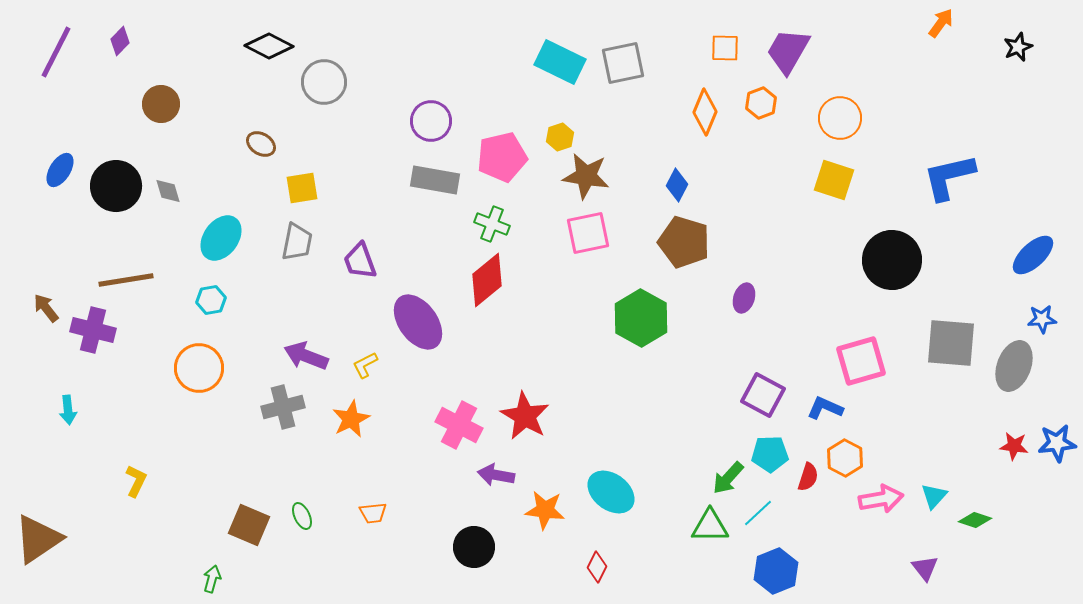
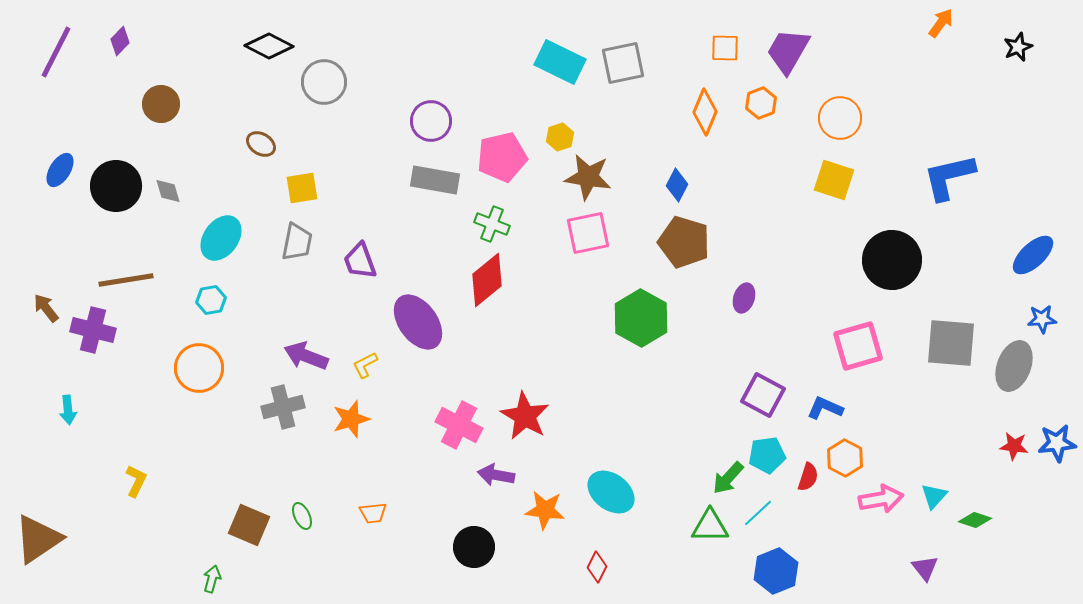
brown star at (586, 176): moved 2 px right, 1 px down
pink square at (861, 361): moved 3 px left, 15 px up
orange star at (351, 419): rotated 9 degrees clockwise
cyan pentagon at (770, 454): moved 3 px left, 1 px down; rotated 6 degrees counterclockwise
